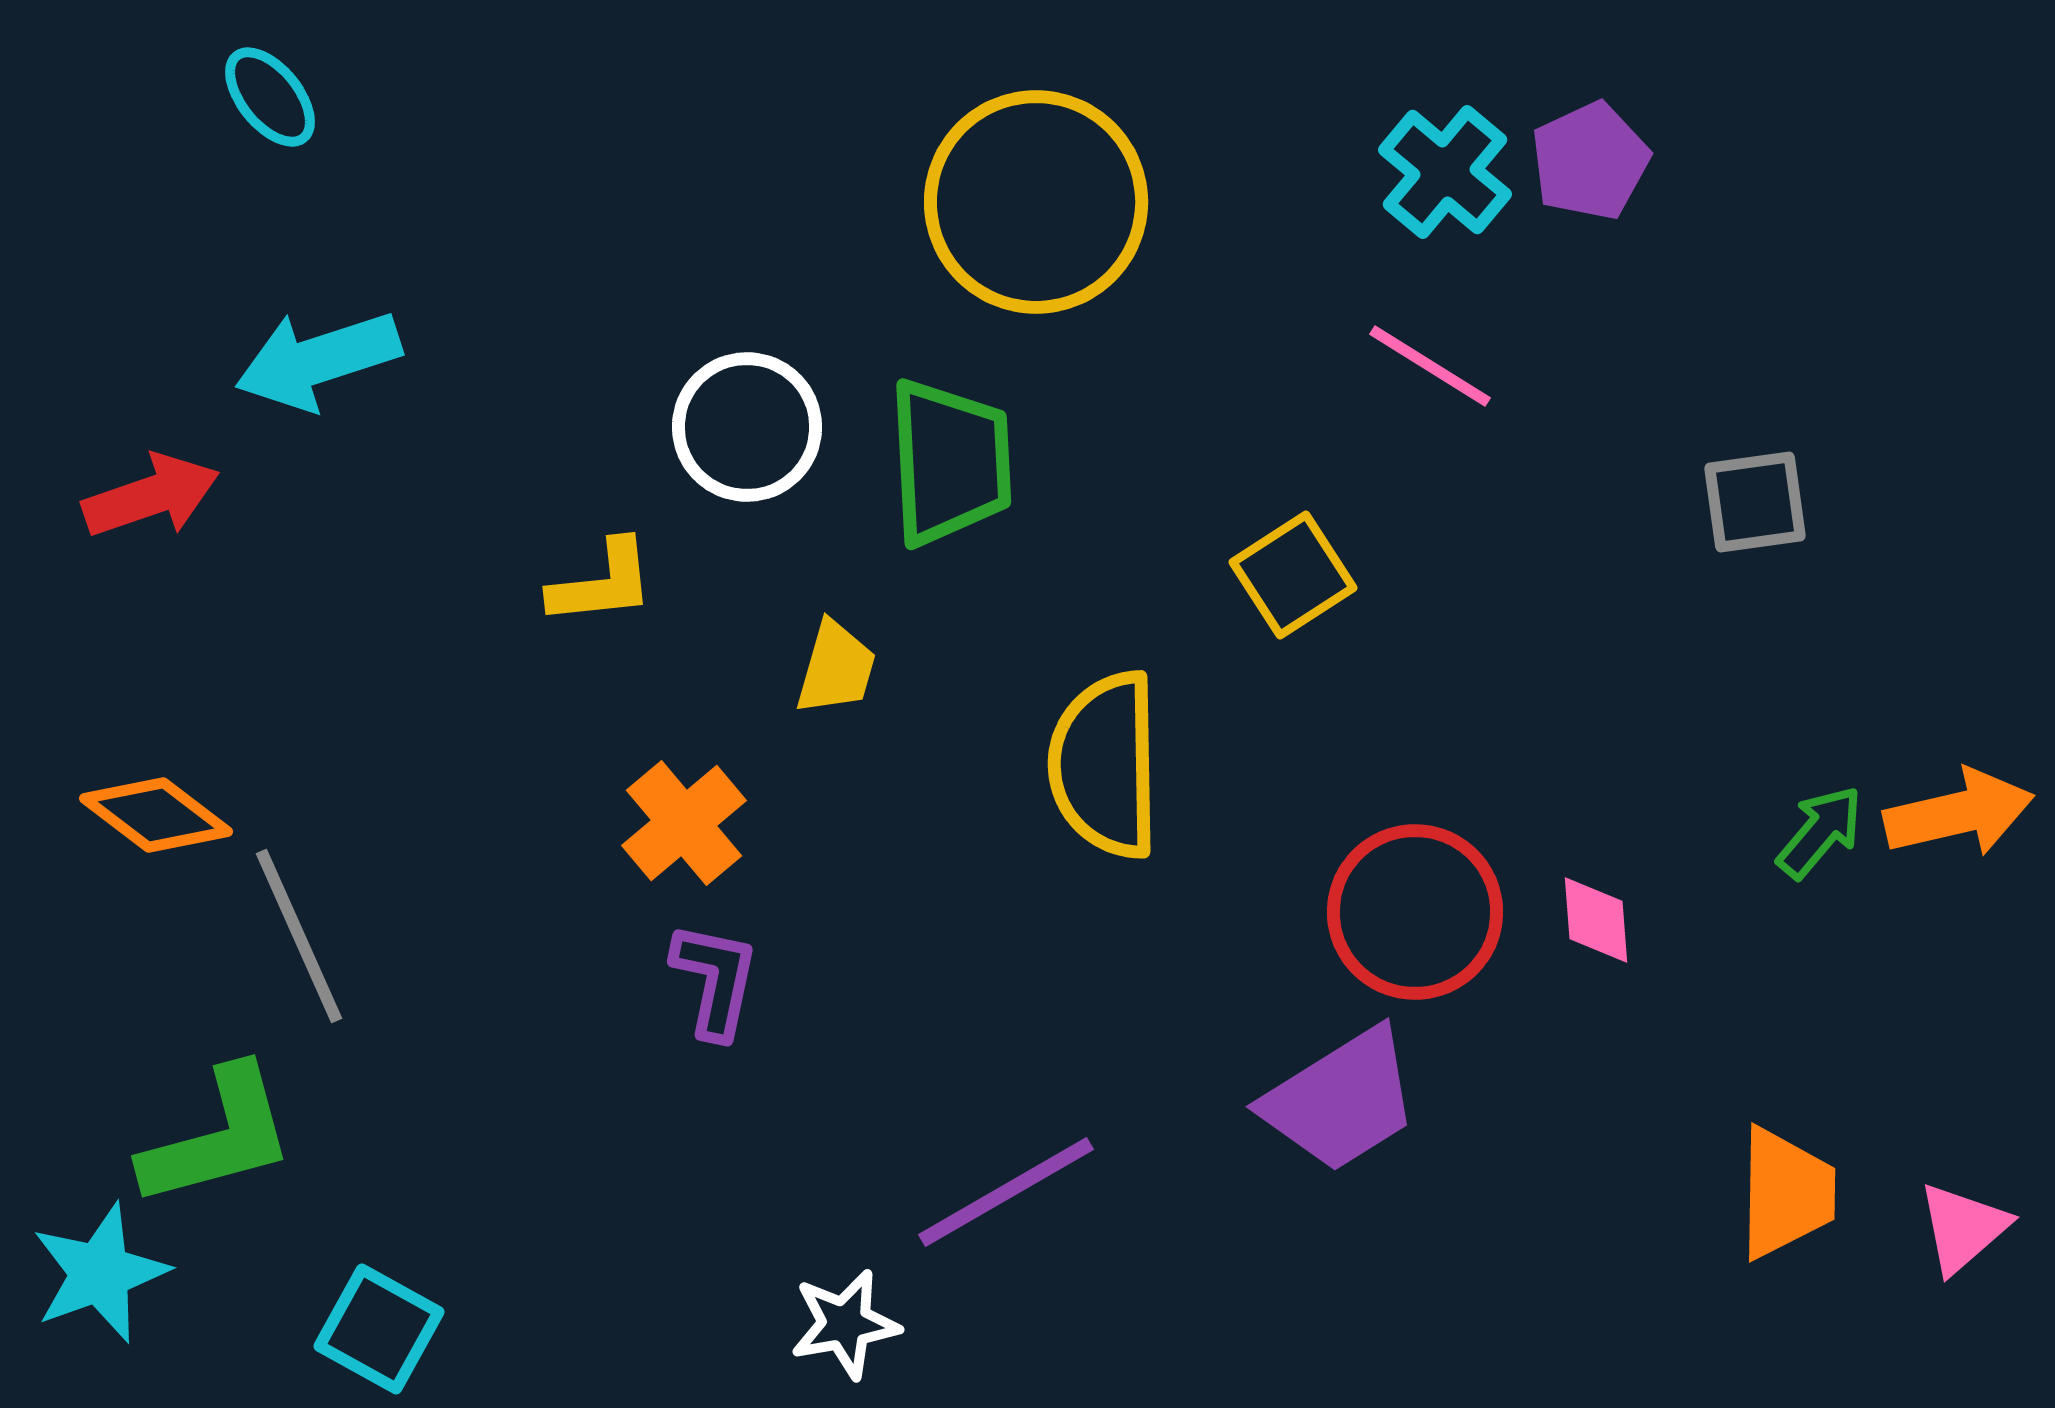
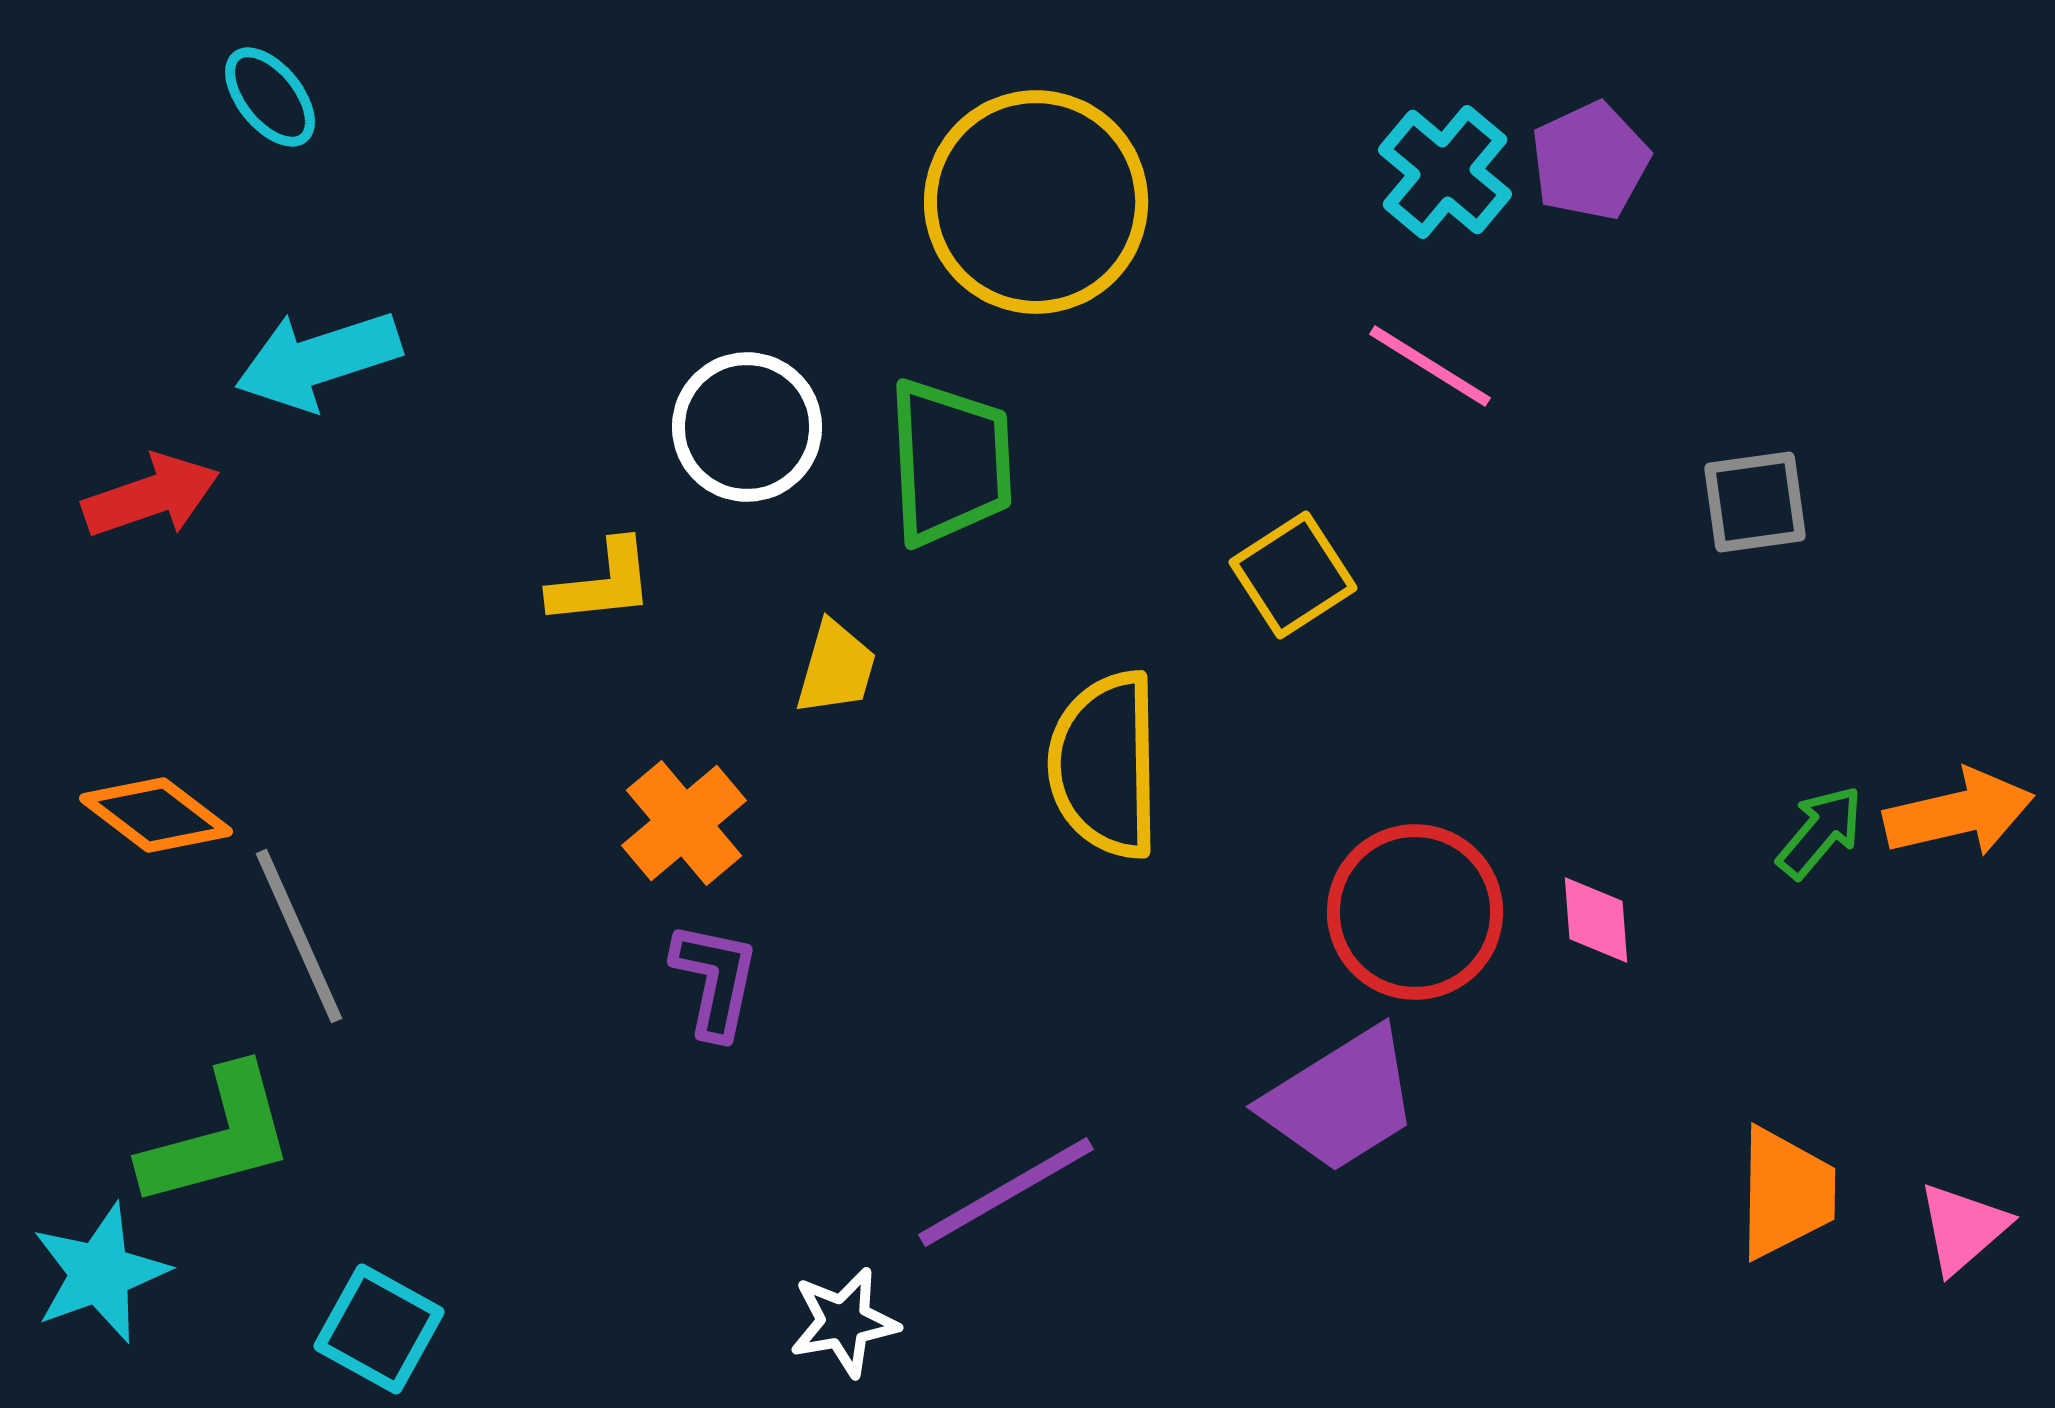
white star: moved 1 px left, 2 px up
